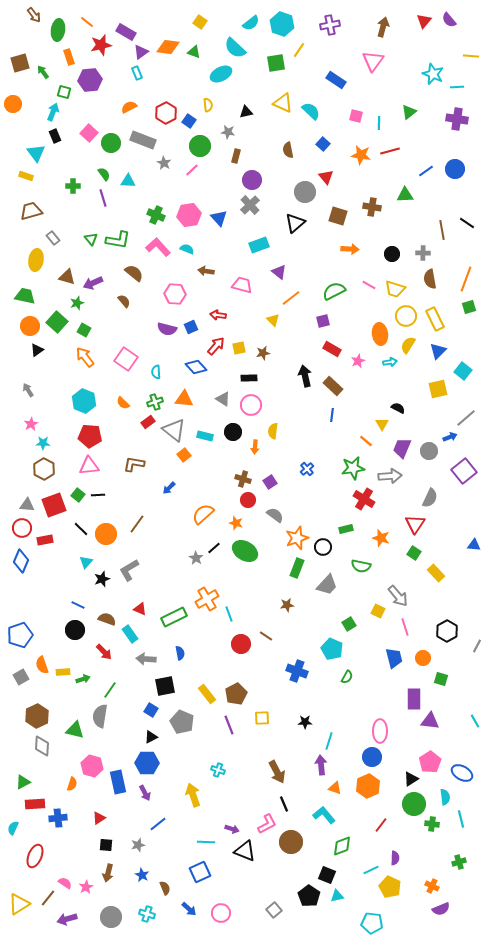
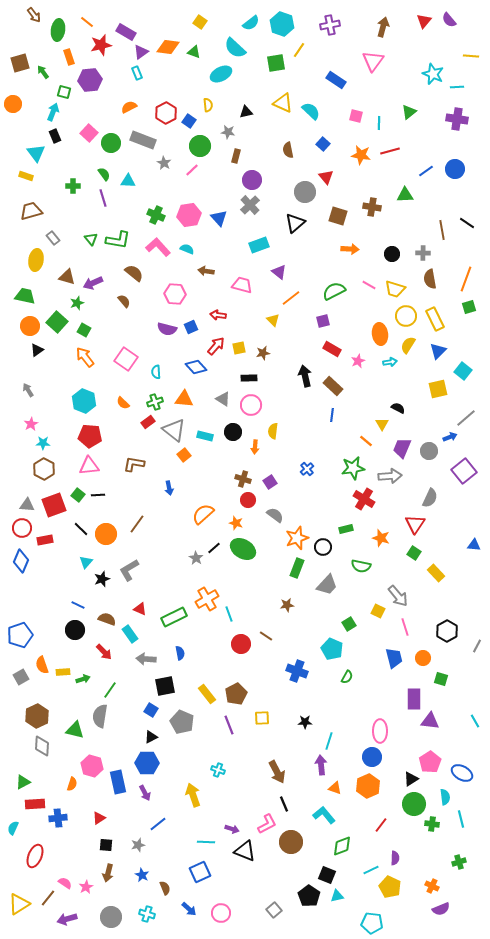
blue arrow at (169, 488): rotated 56 degrees counterclockwise
green ellipse at (245, 551): moved 2 px left, 2 px up
